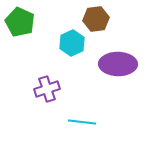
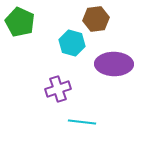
cyan hexagon: rotated 20 degrees counterclockwise
purple ellipse: moved 4 px left
purple cross: moved 11 px right
